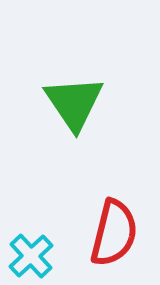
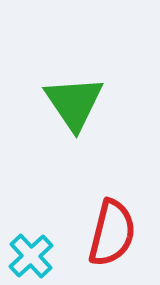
red semicircle: moved 2 px left
